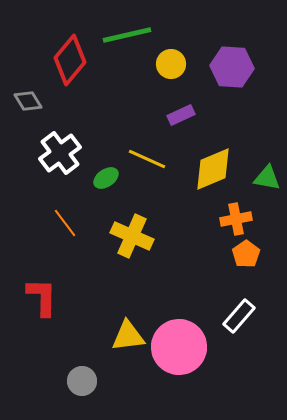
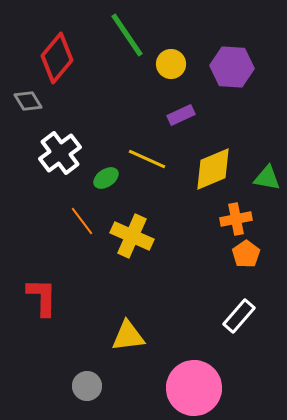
green line: rotated 69 degrees clockwise
red diamond: moved 13 px left, 2 px up
orange line: moved 17 px right, 2 px up
pink circle: moved 15 px right, 41 px down
gray circle: moved 5 px right, 5 px down
